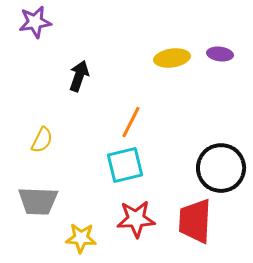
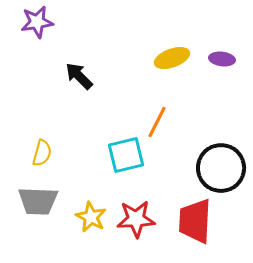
purple star: moved 2 px right
purple ellipse: moved 2 px right, 5 px down
yellow ellipse: rotated 12 degrees counterclockwise
black arrow: rotated 64 degrees counterclockwise
orange line: moved 26 px right
yellow semicircle: moved 13 px down; rotated 12 degrees counterclockwise
cyan square: moved 1 px right, 10 px up
yellow star: moved 10 px right, 21 px up; rotated 24 degrees clockwise
